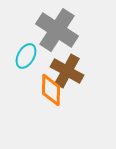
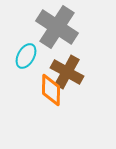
gray cross: moved 3 px up
brown cross: moved 1 px down
